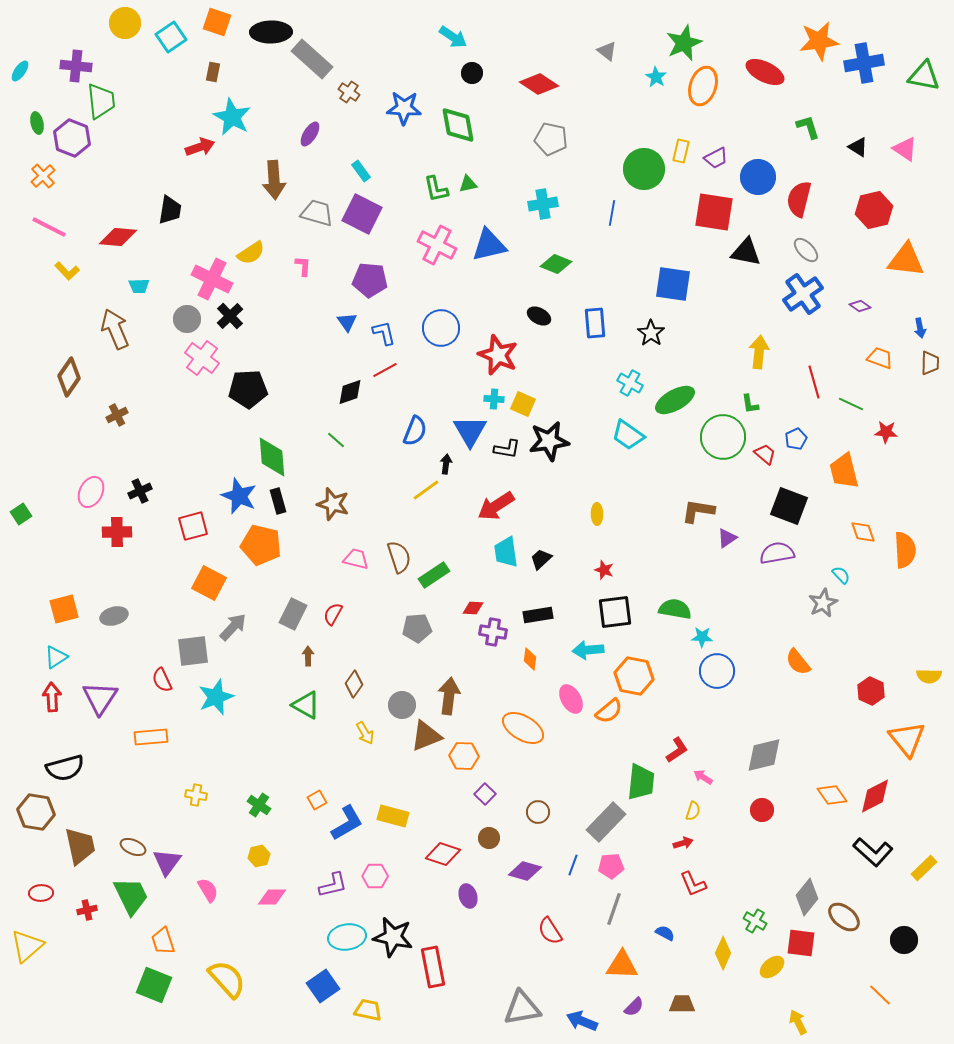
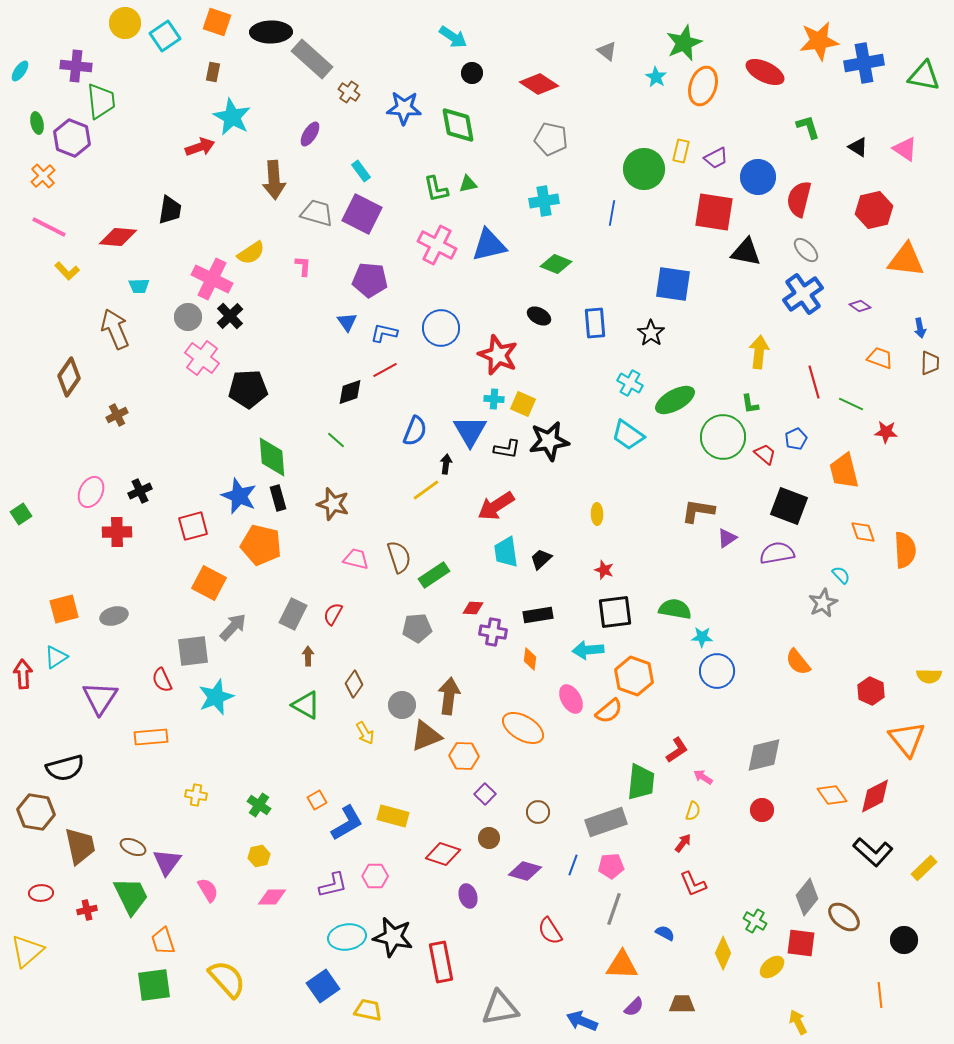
cyan square at (171, 37): moved 6 px left, 1 px up
cyan cross at (543, 204): moved 1 px right, 3 px up
gray circle at (187, 319): moved 1 px right, 2 px up
blue L-shape at (384, 333): rotated 64 degrees counterclockwise
black rectangle at (278, 501): moved 3 px up
orange hexagon at (634, 676): rotated 9 degrees clockwise
red arrow at (52, 697): moved 29 px left, 23 px up
gray rectangle at (606, 822): rotated 27 degrees clockwise
red arrow at (683, 843): rotated 36 degrees counterclockwise
yellow triangle at (27, 946): moved 5 px down
red rectangle at (433, 967): moved 8 px right, 5 px up
green square at (154, 985): rotated 30 degrees counterclockwise
orange line at (880, 995): rotated 40 degrees clockwise
gray triangle at (522, 1008): moved 22 px left
